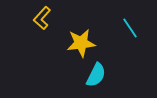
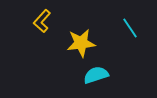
yellow L-shape: moved 3 px down
cyan semicircle: rotated 135 degrees counterclockwise
